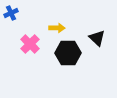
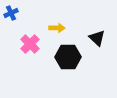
black hexagon: moved 4 px down
